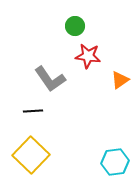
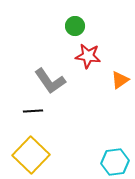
gray L-shape: moved 2 px down
